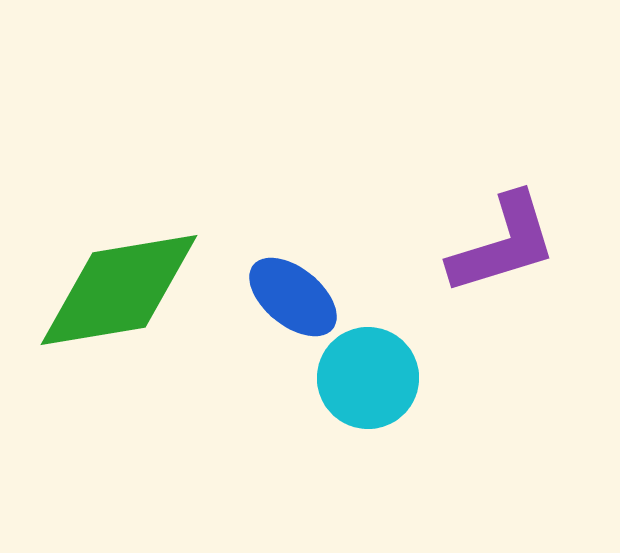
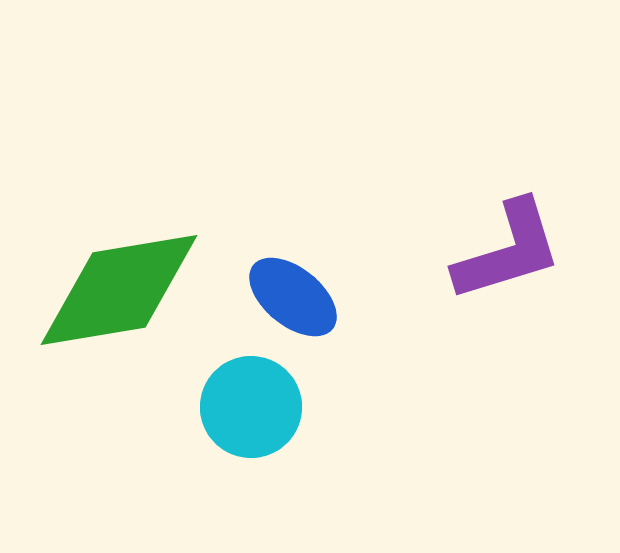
purple L-shape: moved 5 px right, 7 px down
cyan circle: moved 117 px left, 29 px down
